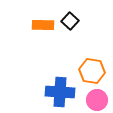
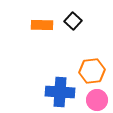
black square: moved 3 px right
orange rectangle: moved 1 px left
orange hexagon: rotated 15 degrees counterclockwise
